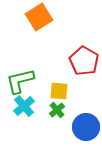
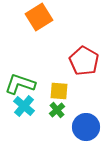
green L-shape: moved 3 px down; rotated 32 degrees clockwise
cyan cross: rotated 10 degrees counterclockwise
